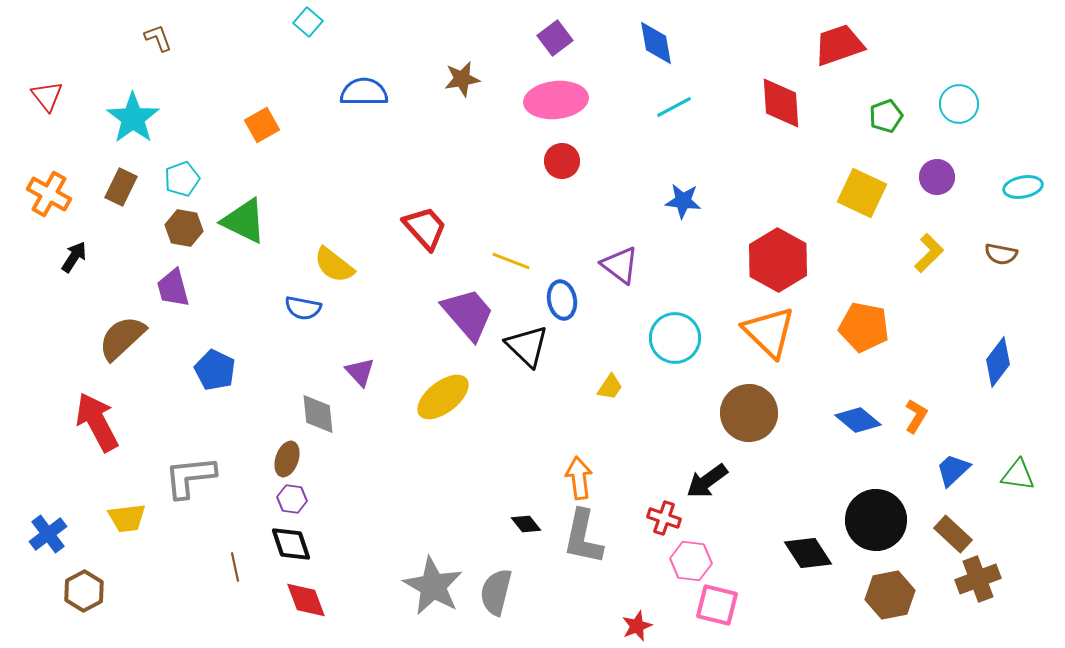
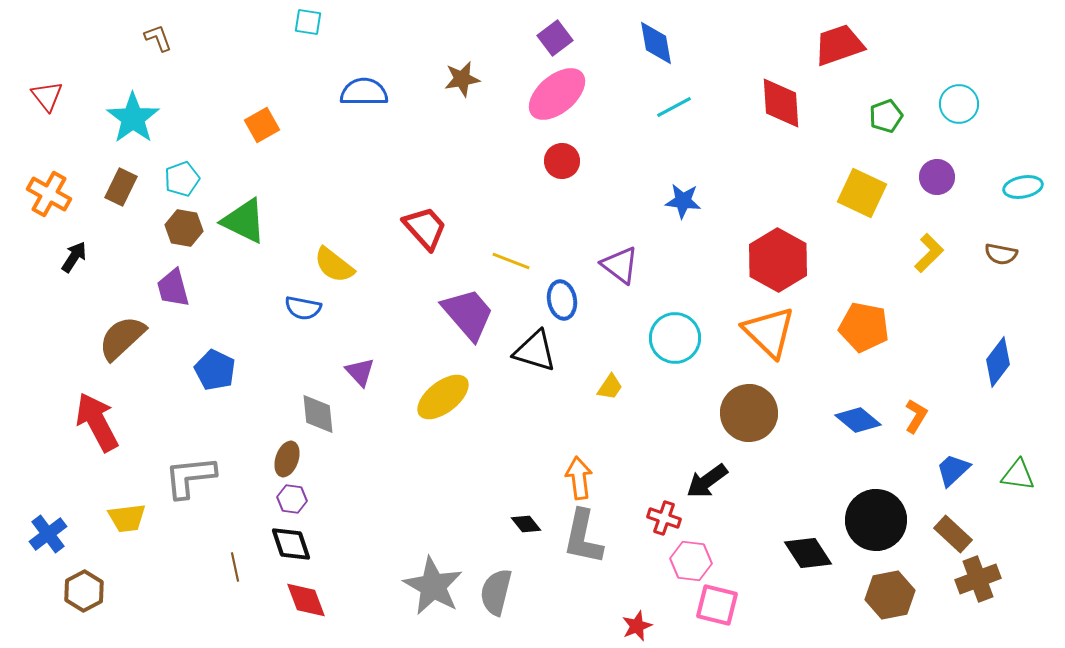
cyan square at (308, 22): rotated 32 degrees counterclockwise
pink ellipse at (556, 100): moved 1 px right, 6 px up; rotated 34 degrees counterclockwise
black triangle at (527, 346): moved 8 px right, 5 px down; rotated 27 degrees counterclockwise
